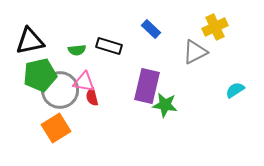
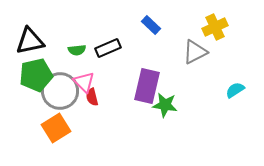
blue rectangle: moved 4 px up
black rectangle: moved 1 px left, 2 px down; rotated 40 degrees counterclockwise
green pentagon: moved 4 px left
pink triangle: rotated 35 degrees clockwise
gray circle: moved 1 px down
